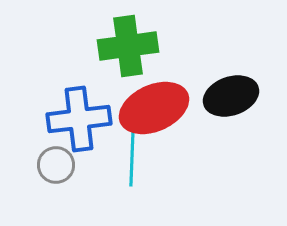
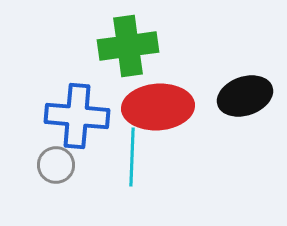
black ellipse: moved 14 px right
red ellipse: moved 4 px right, 1 px up; rotated 20 degrees clockwise
blue cross: moved 2 px left, 3 px up; rotated 12 degrees clockwise
